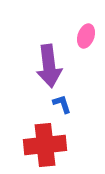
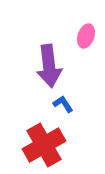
blue L-shape: moved 1 px right; rotated 15 degrees counterclockwise
red cross: moved 1 px left; rotated 24 degrees counterclockwise
